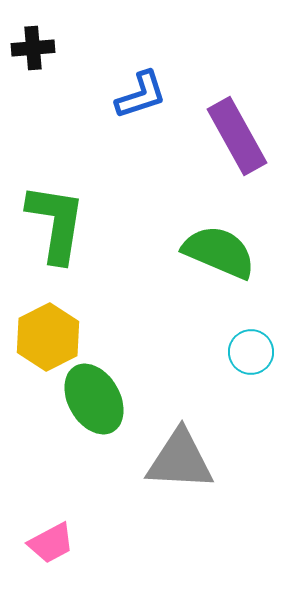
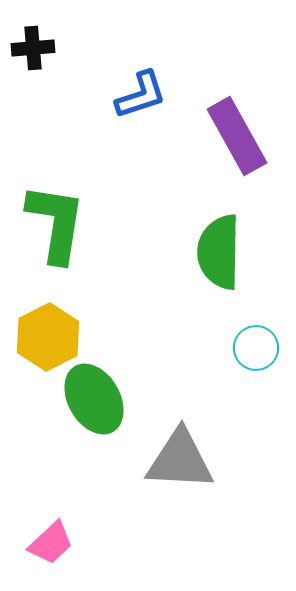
green semicircle: rotated 112 degrees counterclockwise
cyan circle: moved 5 px right, 4 px up
pink trapezoid: rotated 15 degrees counterclockwise
